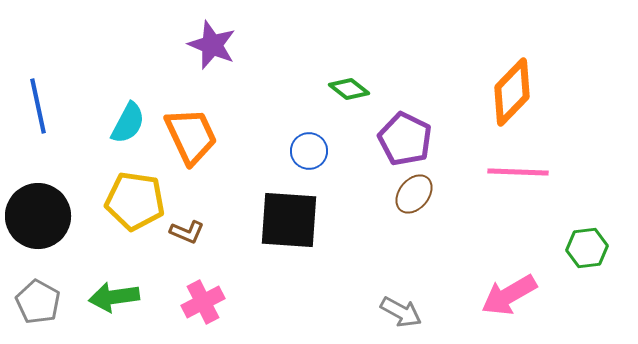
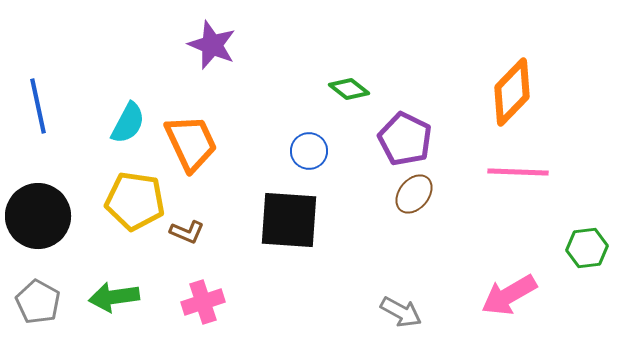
orange trapezoid: moved 7 px down
pink cross: rotated 9 degrees clockwise
